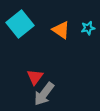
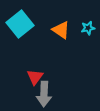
gray arrow: rotated 35 degrees counterclockwise
